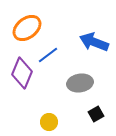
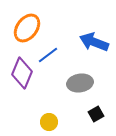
orange ellipse: rotated 16 degrees counterclockwise
